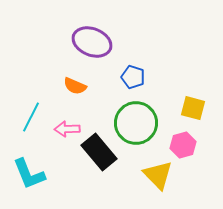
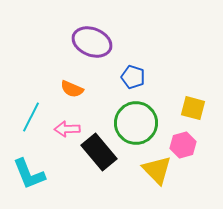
orange semicircle: moved 3 px left, 3 px down
yellow triangle: moved 1 px left, 5 px up
